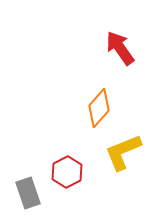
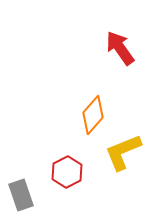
orange diamond: moved 6 px left, 7 px down
gray rectangle: moved 7 px left, 2 px down
